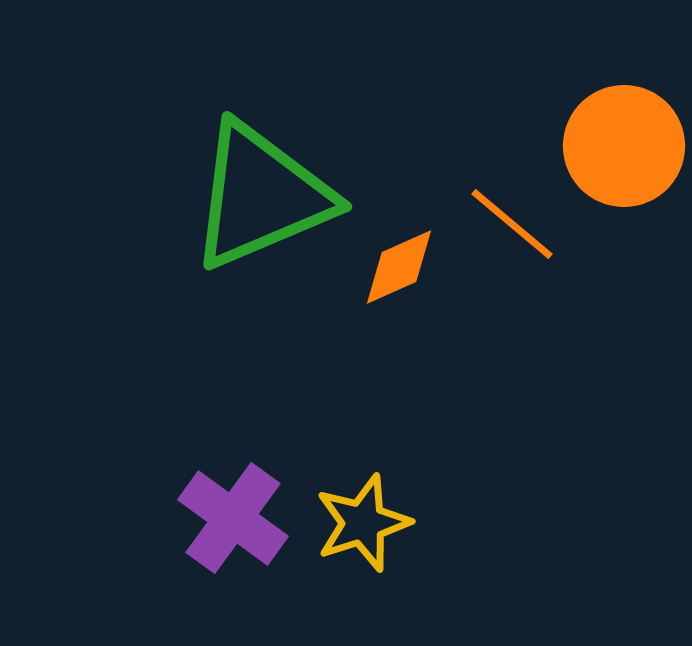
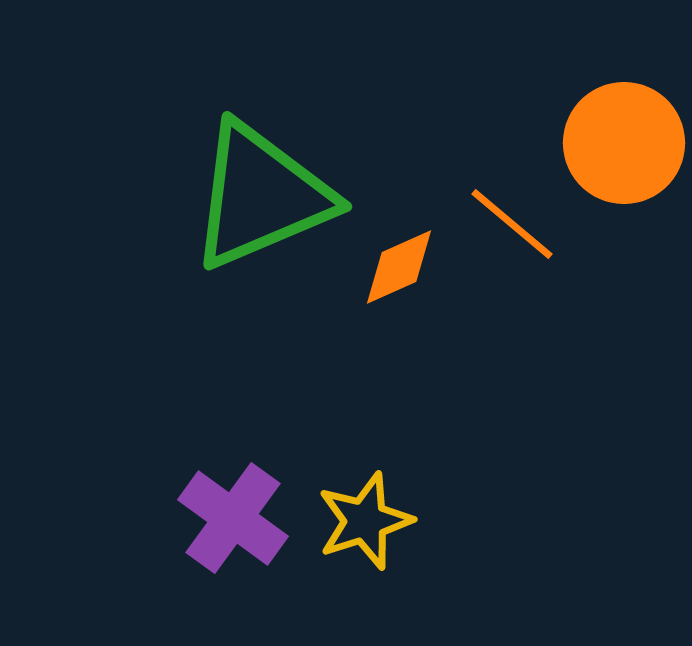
orange circle: moved 3 px up
yellow star: moved 2 px right, 2 px up
